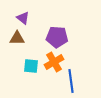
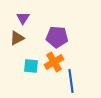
purple triangle: rotated 24 degrees clockwise
brown triangle: rotated 28 degrees counterclockwise
